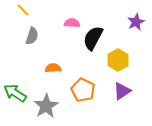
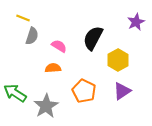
yellow line: moved 8 px down; rotated 24 degrees counterclockwise
pink semicircle: moved 13 px left, 23 px down; rotated 28 degrees clockwise
orange pentagon: moved 1 px right, 1 px down
